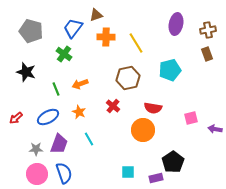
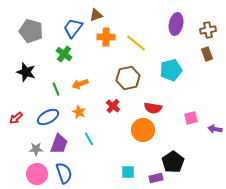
yellow line: rotated 20 degrees counterclockwise
cyan pentagon: moved 1 px right
